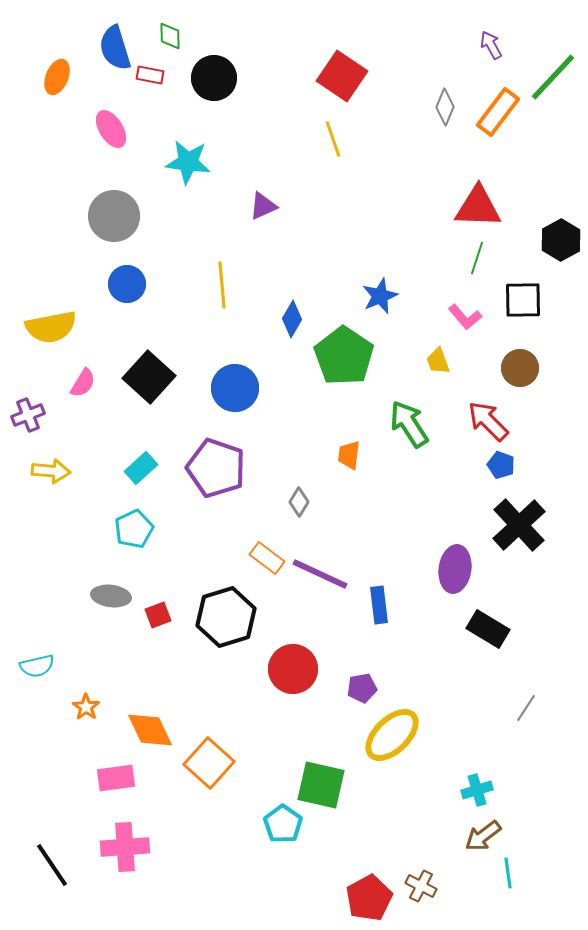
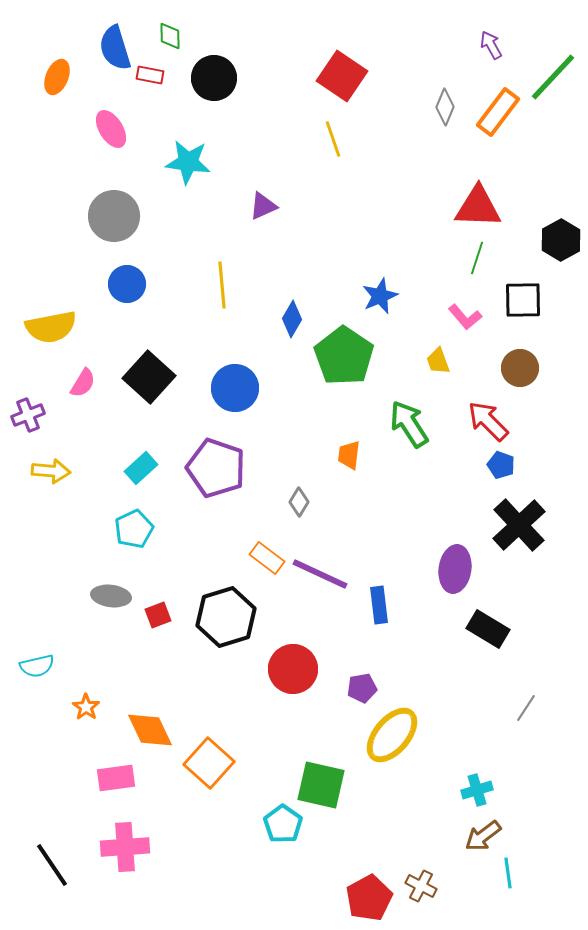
yellow ellipse at (392, 735): rotated 6 degrees counterclockwise
